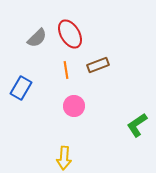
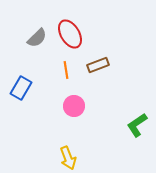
yellow arrow: moved 4 px right; rotated 25 degrees counterclockwise
